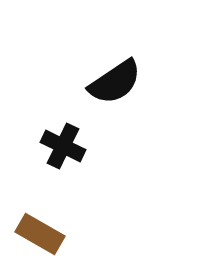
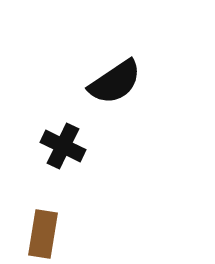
brown rectangle: moved 3 px right; rotated 69 degrees clockwise
